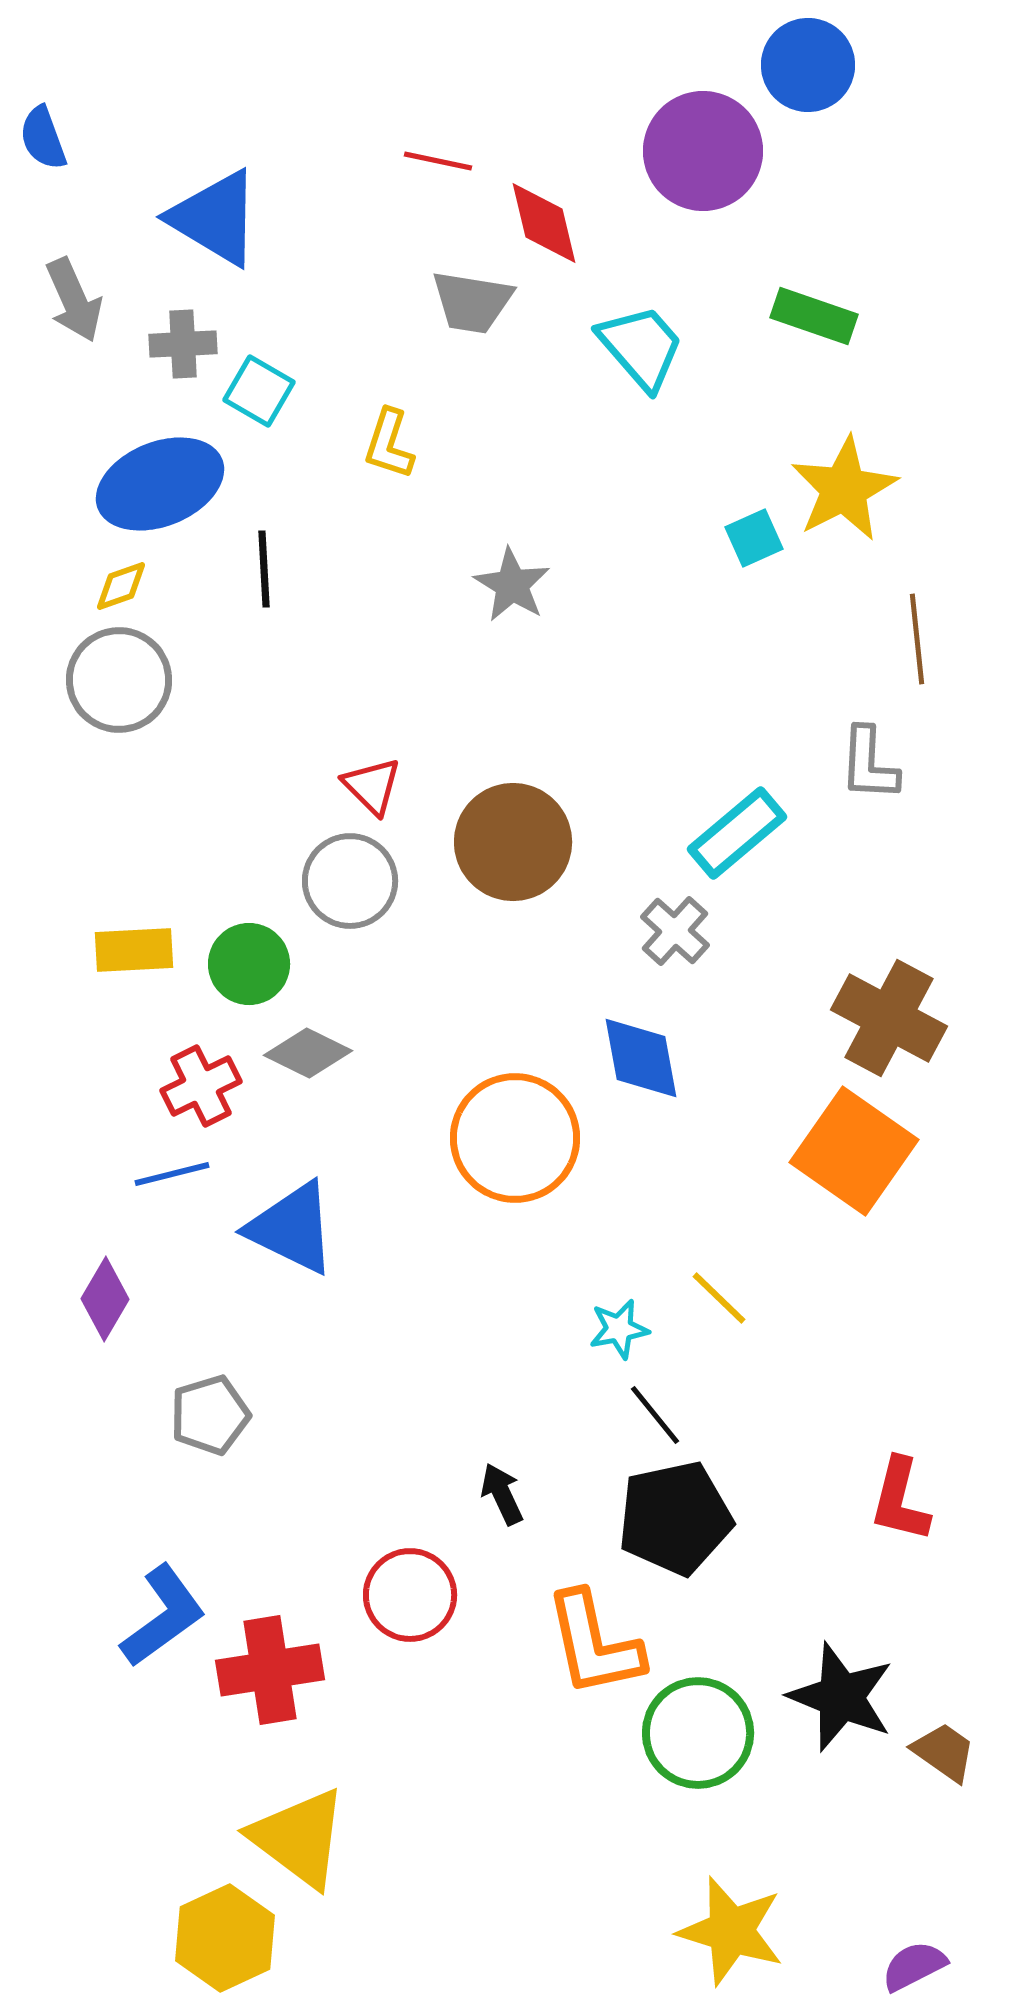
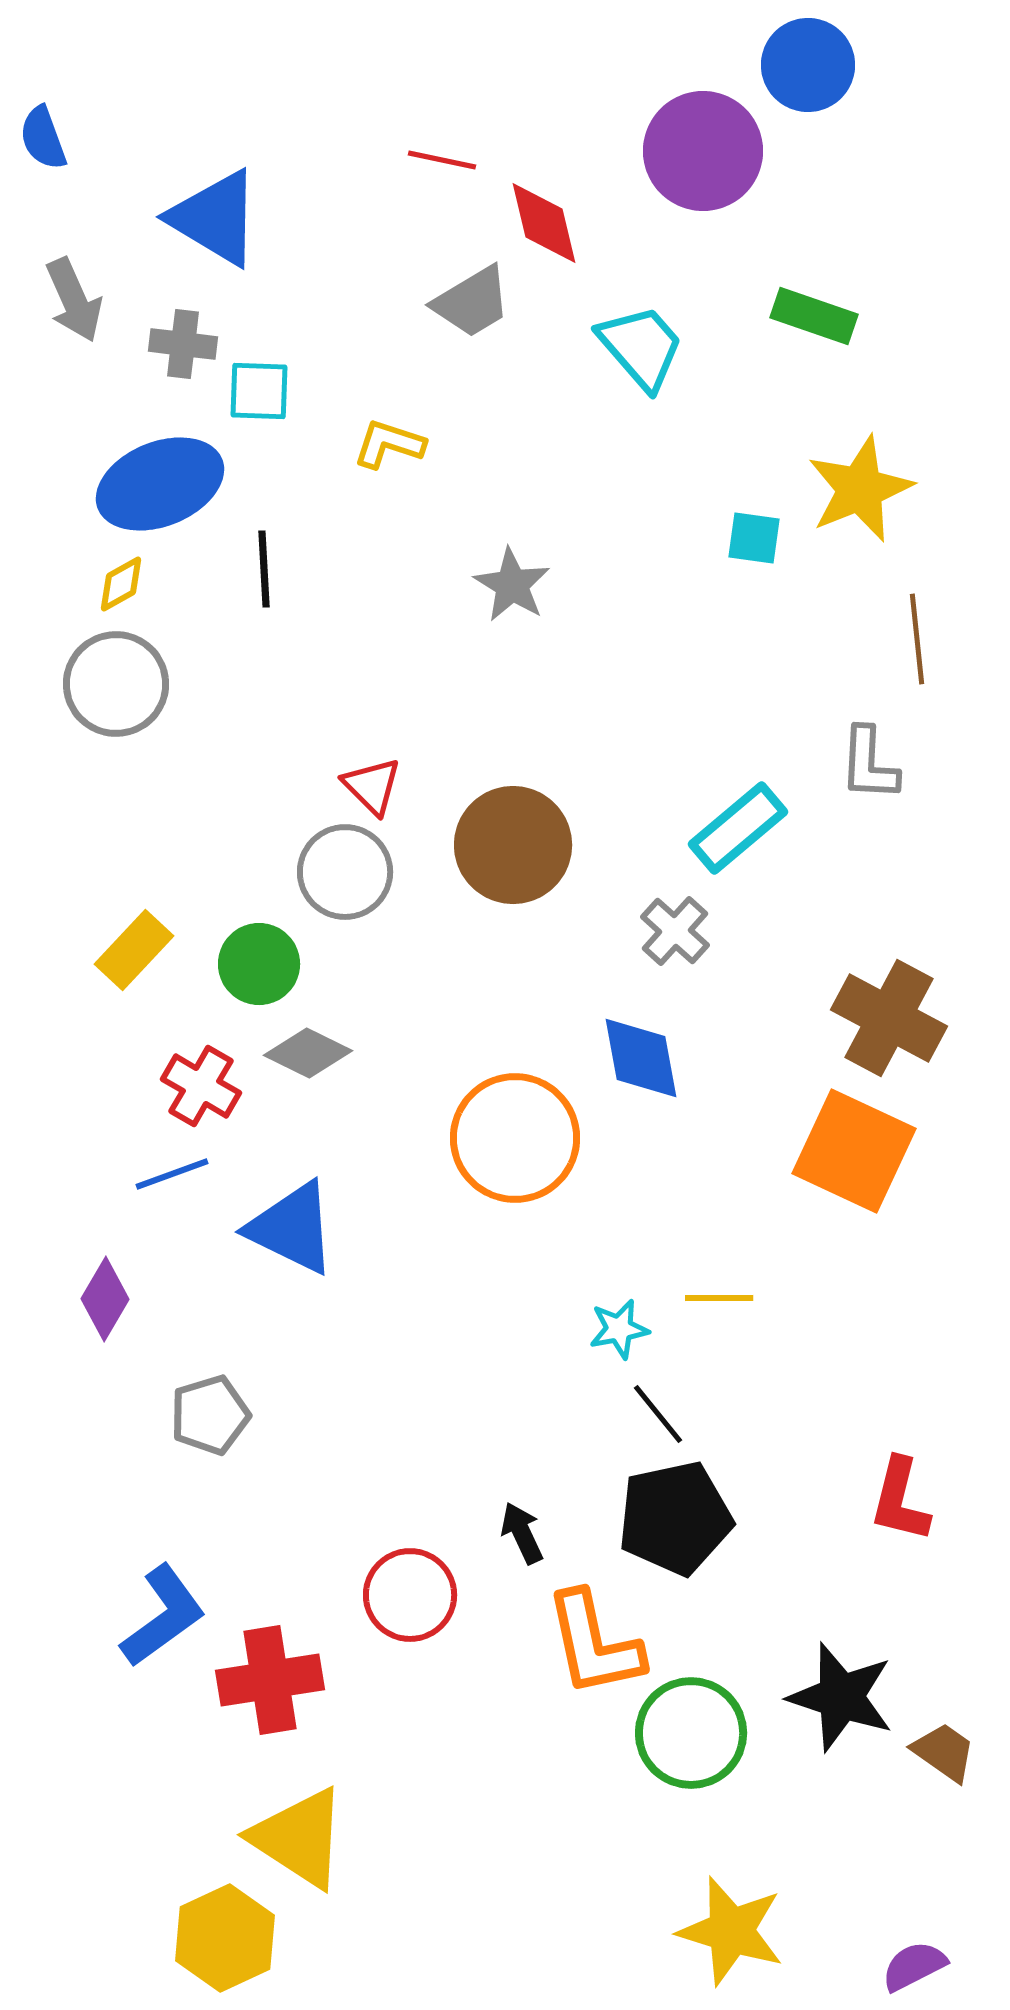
red line at (438, 161): moved 4 px right, 1 px up
gray trapezoid at (472, 302): rotated 40 degrees counterclockwise
gray cross at (183, 344): rotated 10 degrees clockwise
cyan square at (259, 391): rotated 28 degrees counterclockwise
yellow L-shape at (389, 444): rotated 90 degrees clockwise
yellow star at (844, 489): moved 16 px right; rotated 5 degrees clockwise
cyan square at (754, 538): rotated 32 degrees clockwise
yellow diamond at (121, 586): moved 2 px up; rotated 10 degrees counterclockwise
gray circle at (119, 680): moved 3 px left, 4 px down
cyan rectangle at (737, 833): moved 1 px right, 5 px up
brown circle at (513, 842): moved 3 px down
gray circle at (350, 881): moved 5 px left, 9 px up
yellow rectangle at (134, 950): rotated 44 degrees counterclockwise
green circle at (249, 964): moved 10 px right
red cross at (201, 1086): rotated 34 degrees counterclockwise
orange square at (854, 1151): rotated 10 degrees counterclockwise
blue line at (172, 1174): rotated 6 degrees counterclockwise
yellow line at (719, 1298): rotated 44 degrees counterclockwise
black line at (655, 1415): moved 3 px right, 1 px up
black arrow at (502, 1494): moved 20 px right, 39 px down
red cross at (270, 1670): moved 10 px down
black star at (841, 1697): rotated 4 degrees counterclockwise
green circle at (698, 1733): moved 7 px left
yellow triangle at (299, 1838): rotated 4 degrees counterclockwise
